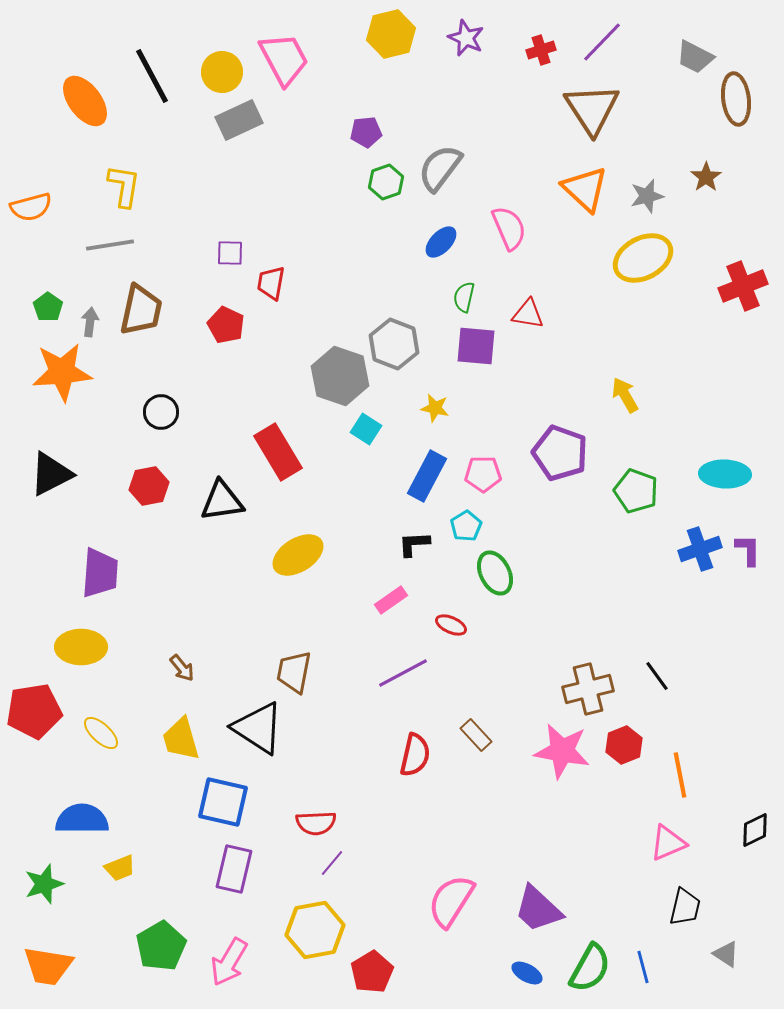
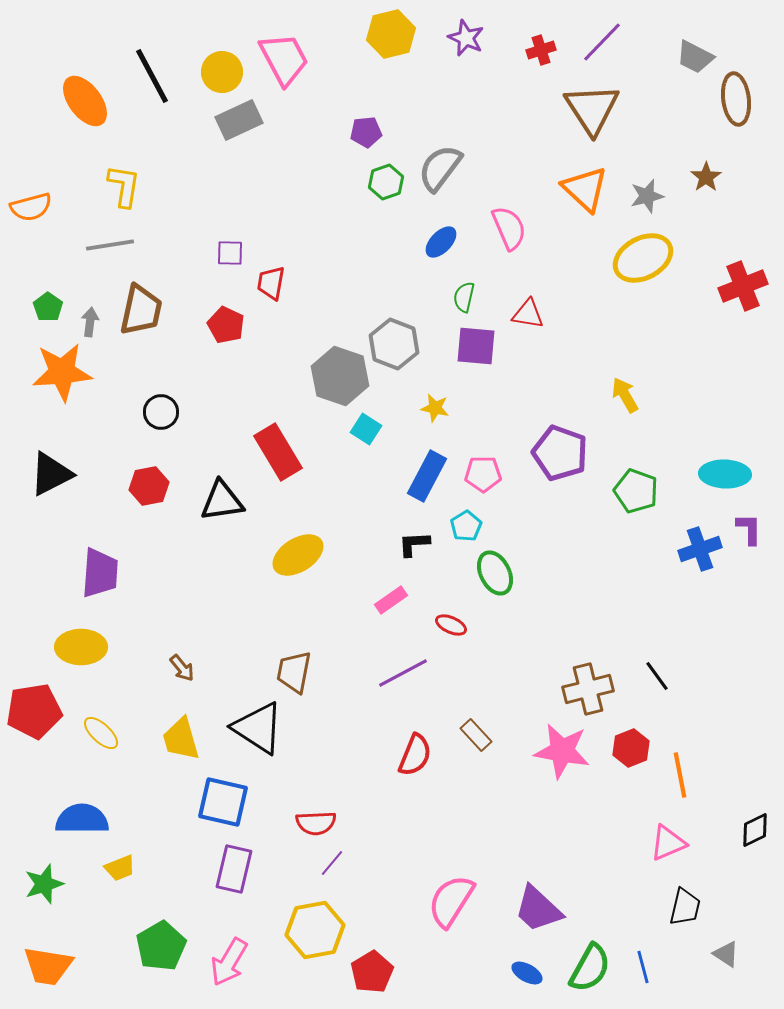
purple L-shape at (748, 550): moved 1 px right, 21 px up
red hexagon at (624, 745): moved 7 px right, 3 px down
red semicircle at (415, 755): rotated 9 degrees clockwise
